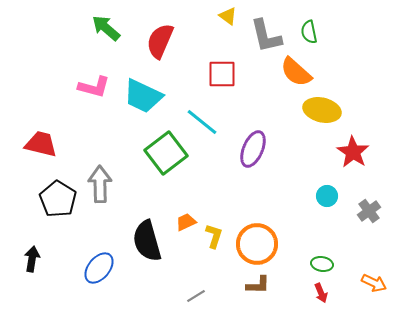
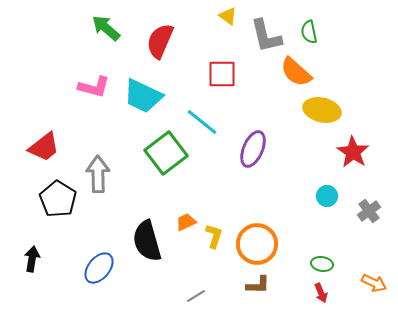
red trapezoid: moved 3 px right, 3 px down; rotated 128 degrees clockwise
gray arrow: moved 2 px left, 10 px up
